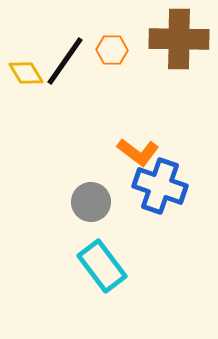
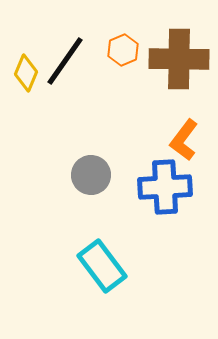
brown cross: moved 20 px down
orange hexagon: moved 11 px right; rotated 24 degrees counterclockwise
yellow diamond: rotated 54 degrees clockwise
orange L-shape: moved 46 px right, 12 px up; rotated 90 degrees clockwise
blue cross: moved 5 px right, 1 px down; rotated 22 degrees counterclockwise
gray circle: moved 27 px up
